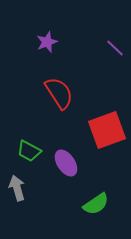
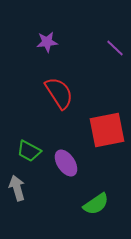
purple star: rotated 15 degrees clockwise
red square: rotated 9 degrees clockwise
